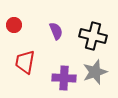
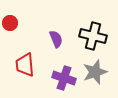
red circle: moved 4 px left, 2 px up
purple semicircle: moved 8 px down
red trapezoid: moved 3 px down; rotated 15 degrees counterclockwise
purple cross: rotated 15 degrees clockwise
